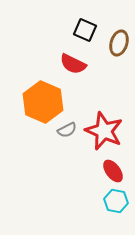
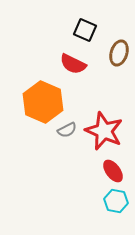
brown ellipse: moved 10 px down
